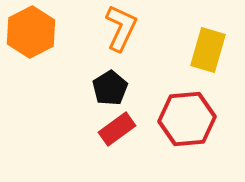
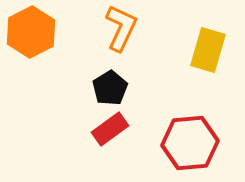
red hexagon: moved 3 px right, 24 px down
red rectangle: moved 7 px left
